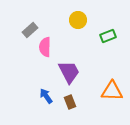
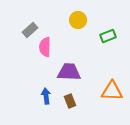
purple trapezoid: rotated 60 degrees counterclockwise
blue arrow: rotated 28 degrees clockwise
brown rectangle: moved 1 px up
